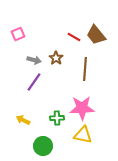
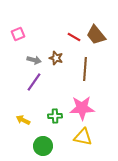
brown star: rotated 16 degrees counterclockwise
green cross: moved 2 px left, 2 px up
yellow triangle: moved 2 px down
